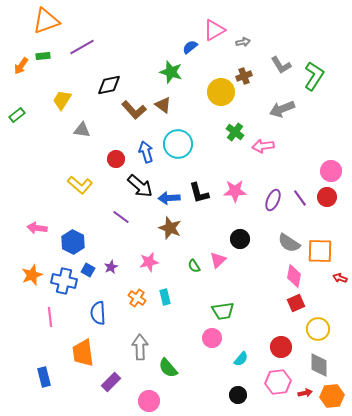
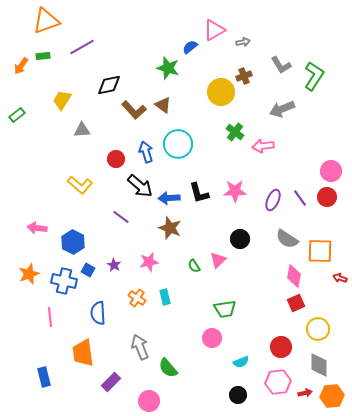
green star at (171, 72): moved 3 px left, 4 px up
gray triangle at (82, 130): rotated 12 degrees counterclockwise
gray semicircle at (289, 243): moved 2 px left, 4 px up
purple star at (111, 267): moved 3 px right, 2 px up; rotated 16 degrees counterclockwise
orange star at (32, 275): moved 3 px left, 1 px up
green trapezoid at (223, 311): moved 2 px right, 2 px up
gray arrow at (140, 347): rotated 20 degrees counterclockwise
cyan semicircle at (241, 359): moved 3 px down; rotated 28 degrees clockwise
